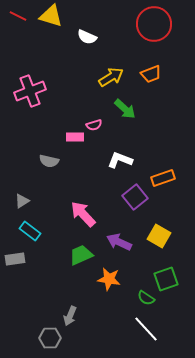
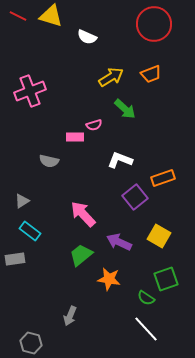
green trapezoid: rotated 15 degrees counterclockwise
gray hexagon: moved 19 px left, 5 px down; rotated 15 degrees clockwise
